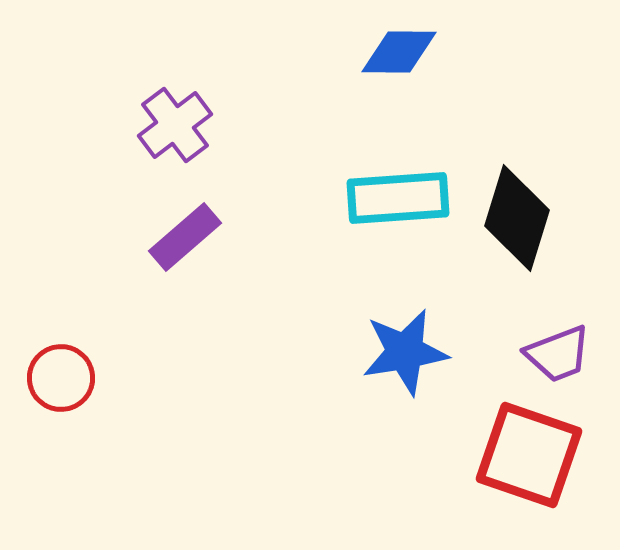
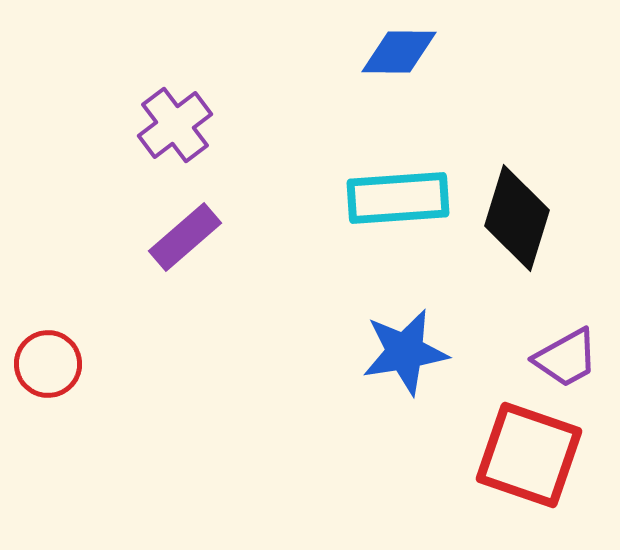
purple trapezoid: moved 8 px right, 4 px down; rotated 8 degrees counterclockwise
red circle: moved 13 px left, 14 px up
